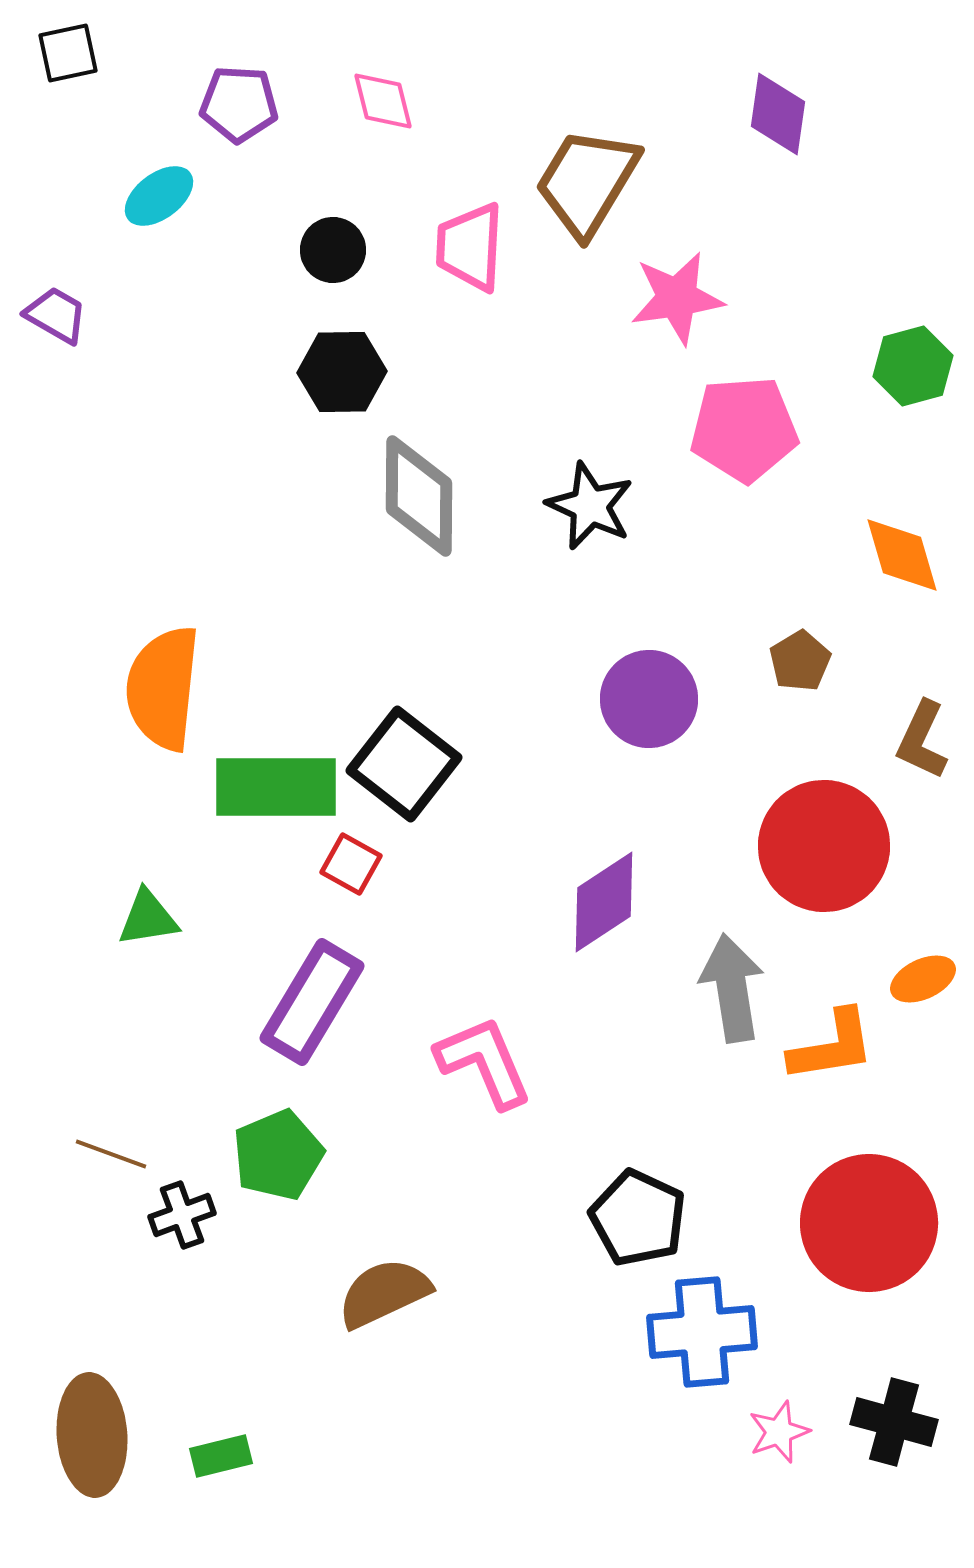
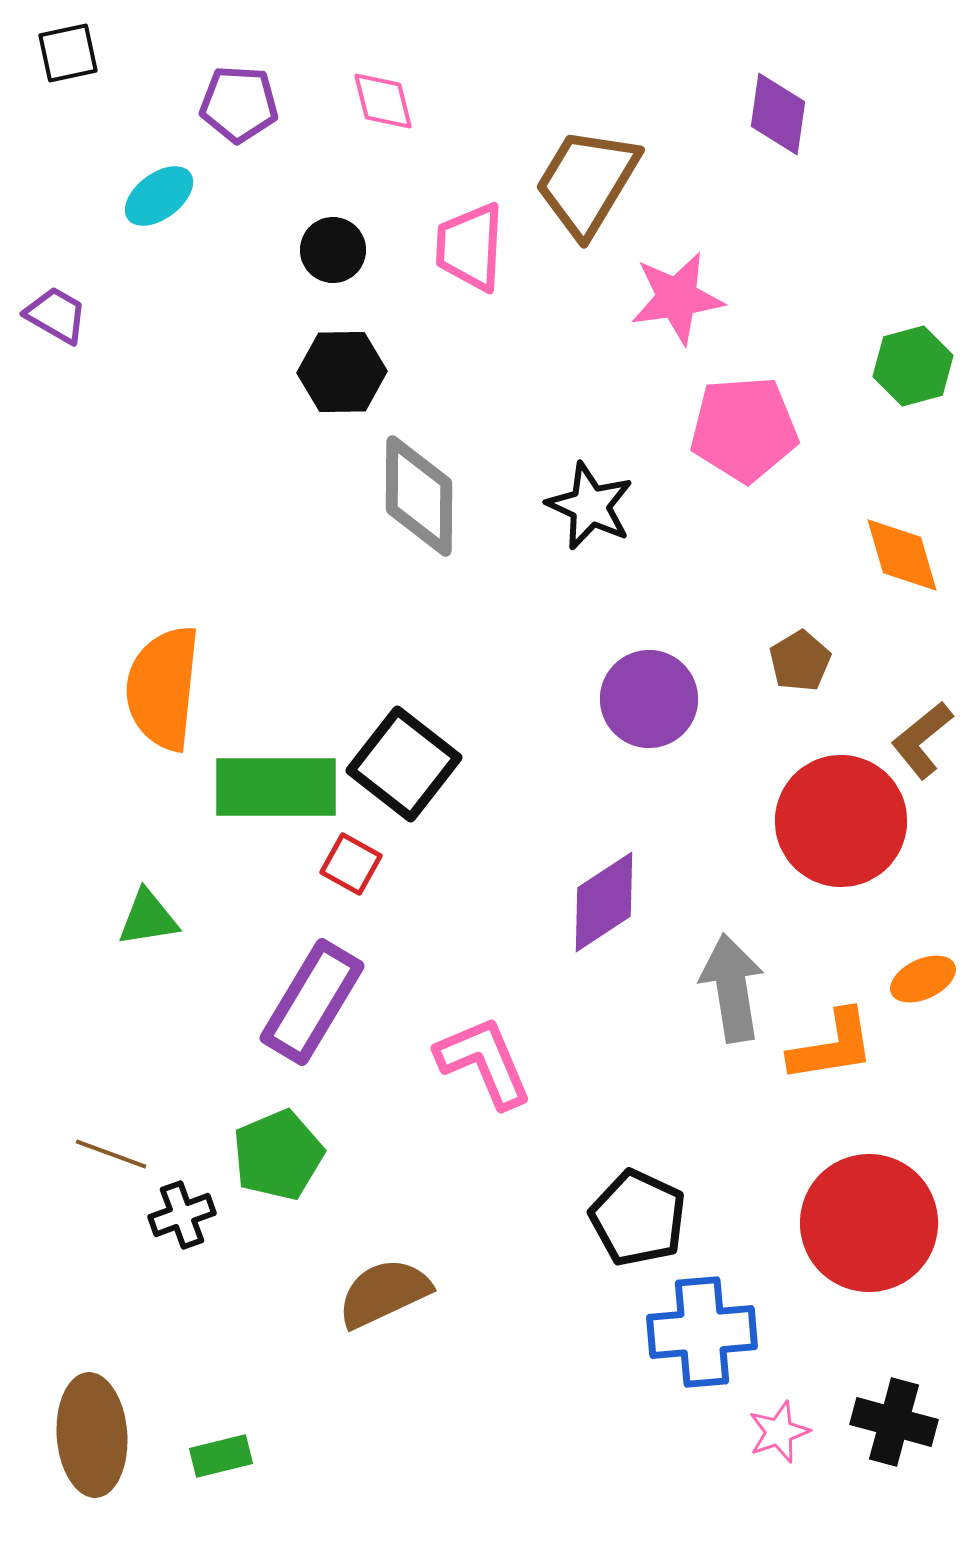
brown L-shape at (922, 740): rotated 26 degrees clockwise
red circle at (824, 846): moved 17 px right, 25 px up
